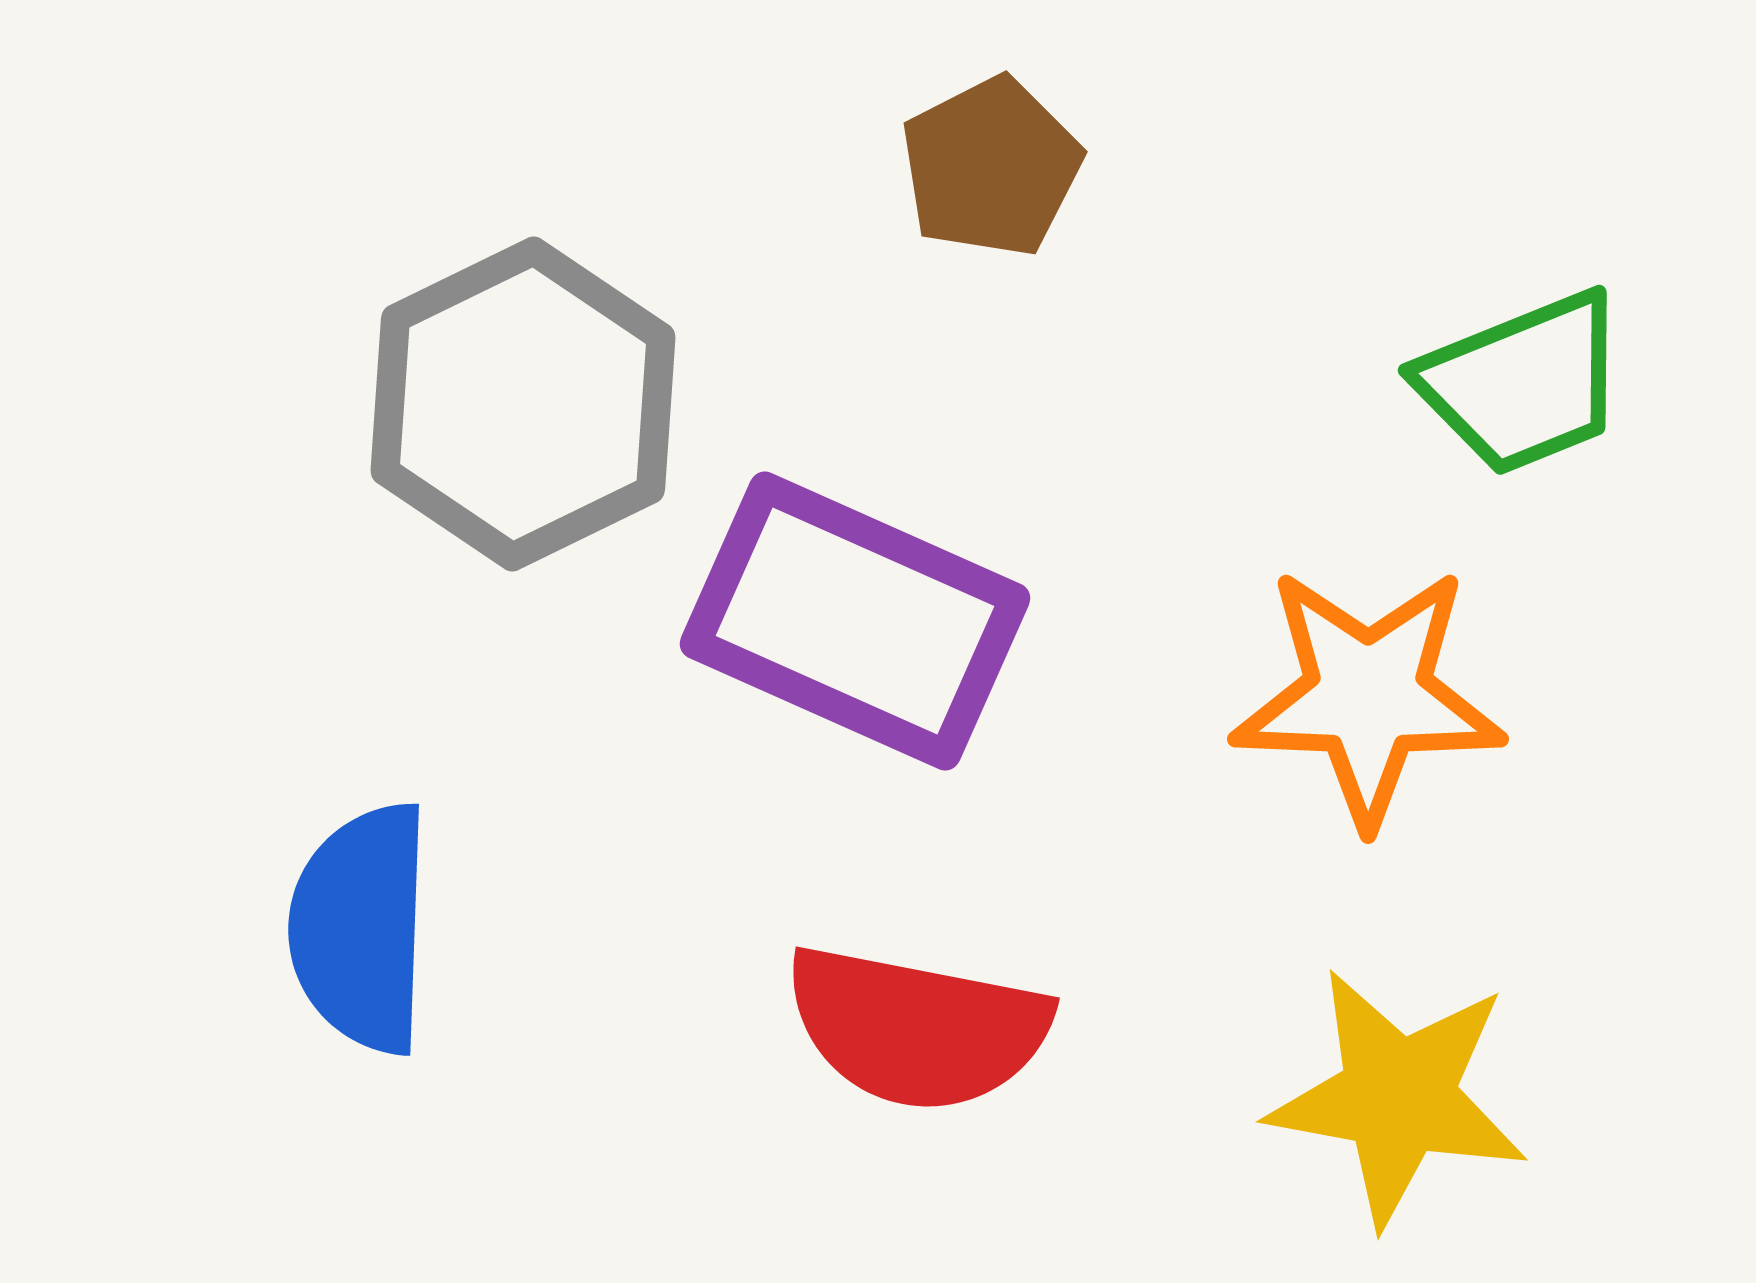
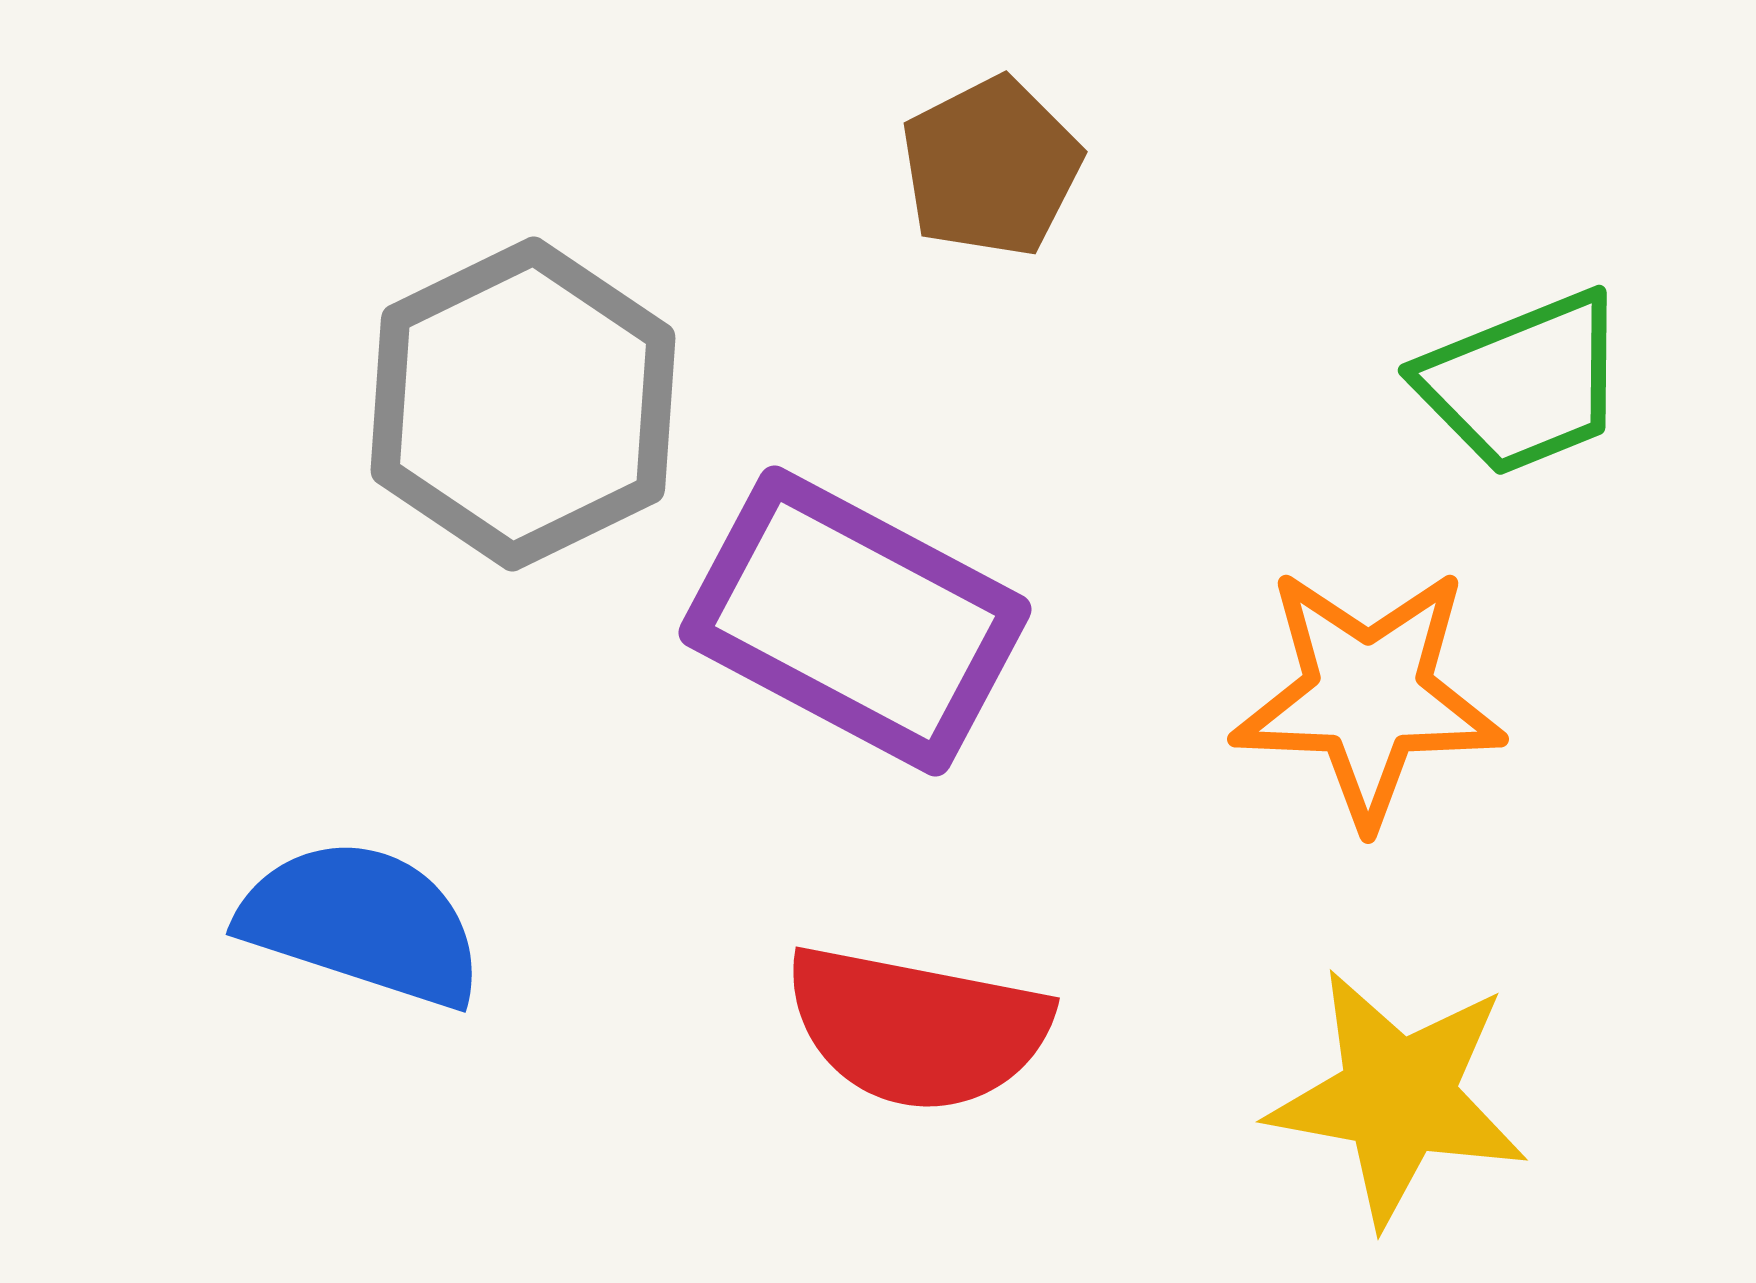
purple rectangle: rotated 4 degrees clockwise
blue semicircle: moved 1 px right, 5 px up; rotated 106 degrees clockwise
